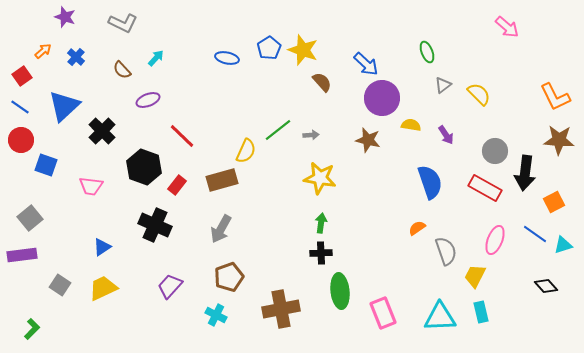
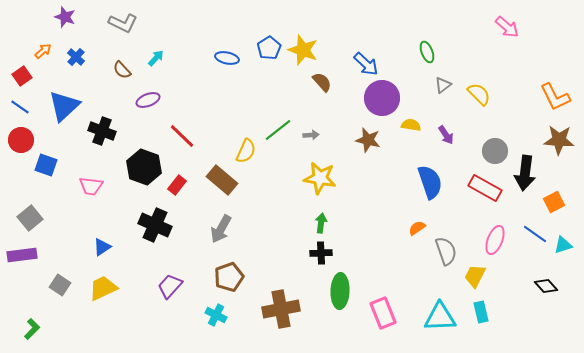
black cross at (102, 131): rotated 24 degrees counterclockwise
brown rectangle at (222, 180): rotated 56 degrees clockwise
green ellipse at (340, 291): rotated 8 degrees clockwise
